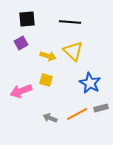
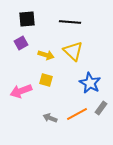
yellow arrow: moved 2 px left, 1 px up
gray rectangle: rotated 40 degrees counterclockwise
